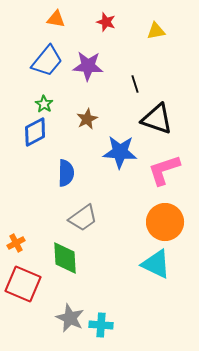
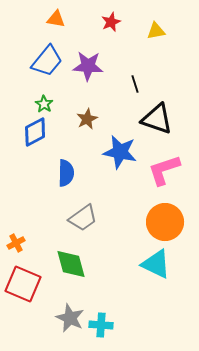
red star: moved 5 px right; rotated 30 degrees clockwise
blue star: rotated 8 degrees clockwise
green diamond: moved 6 px right, 6 px down; rotated 12 degrees counterclockwise
